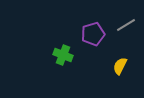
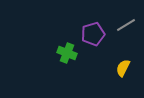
green cross: moved 4 px right, 2 px up
yellow semicircle: moved 3 px right, 2 px down
